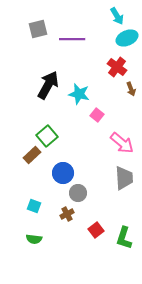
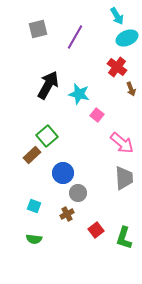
purple line: moved 3 px right, 2 px up; rotated 60 degrees counterclockwise
